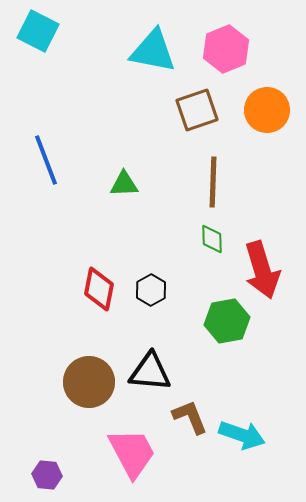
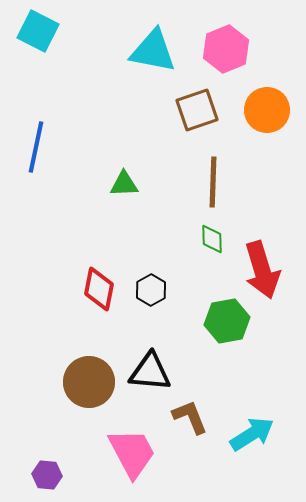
blue line: moved 10 px left, 13 px up; rotated 33 degrees clockwise
cyan arrow: moved 10 px right, 1 px up; rotated 51 degrees counterclockwise
